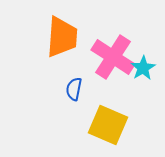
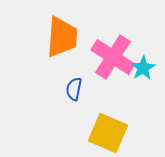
yellow square: moved 8 px down
